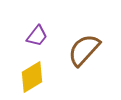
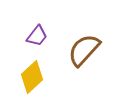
yellow diamond: rotated 12 degrees counterclockwise
